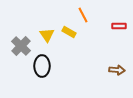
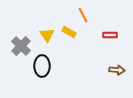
red rectangle: moved 9 px left, 9 px down
